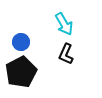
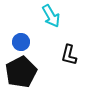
cyan arrow: moved 13 px left, 8 px up
black L-shape: moved 3 px right, 1 px down; rotated 10 degrees counterclockwise
